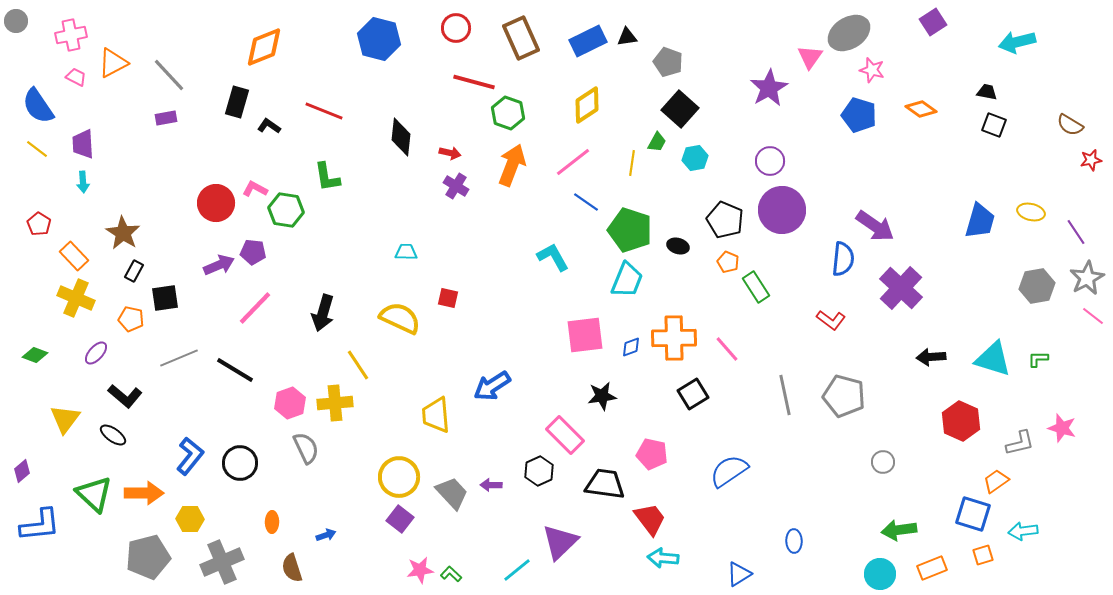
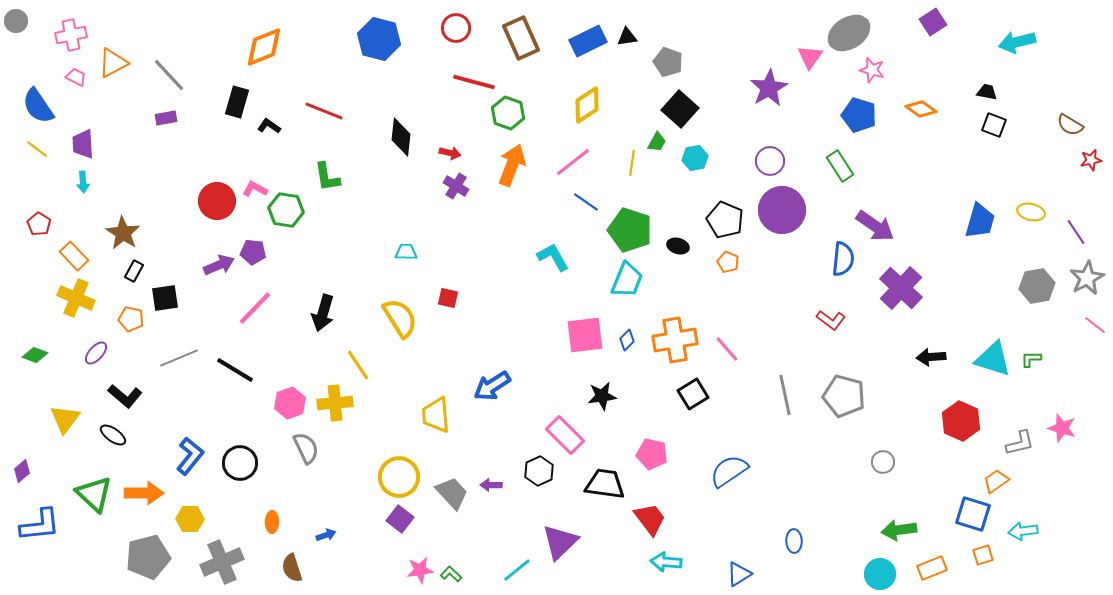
red circle at (216, 203): moved 1 px right, 2 px up
green rectangle at (756, 287): moved 84 px right, 121 px up
pink line at (1093, 316): moved 2 px right, 9 px down
yellow semicircle at (400, 318): rotated 33 degrees clockwise
orange cross at (674, 338): moved 1 px right, 2 px down; rotated 9 degrees counterclockwise
blue diamond at (631, 347): moved 4 px left, 7 px up; rotated 25 degrees counterclockwise
green L-shape at (1038, 359): moved 7 px left
cyan arrow at (663, 558): moved 3 px right, 4 px down
